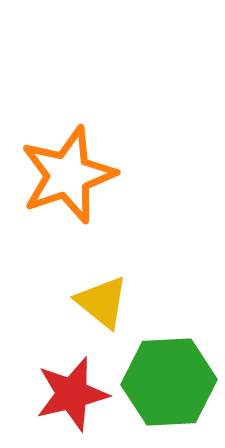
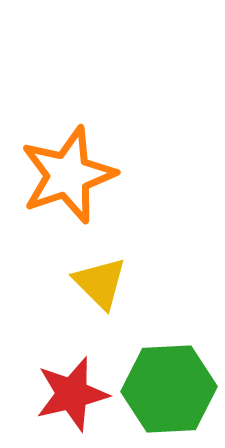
yellow triangle: moved 2 px left, 19 px up; rotated 6 degrees clockwise
green hexagon: moved 7 px down
